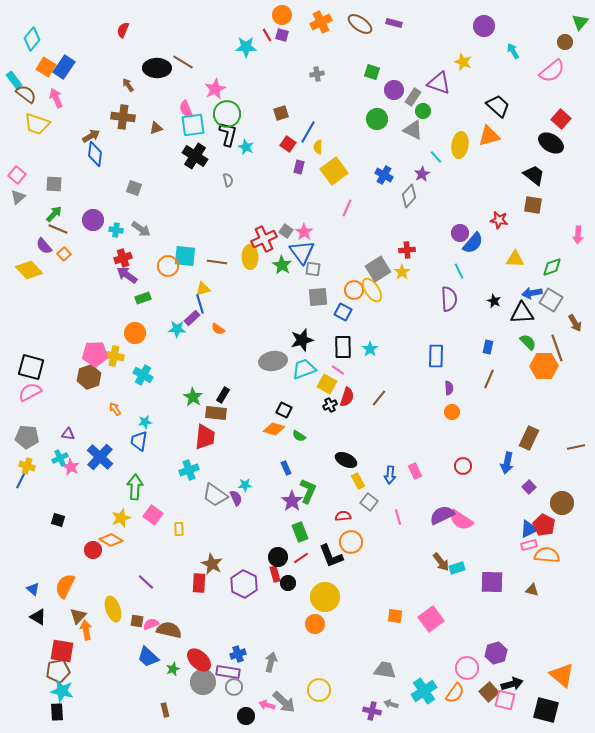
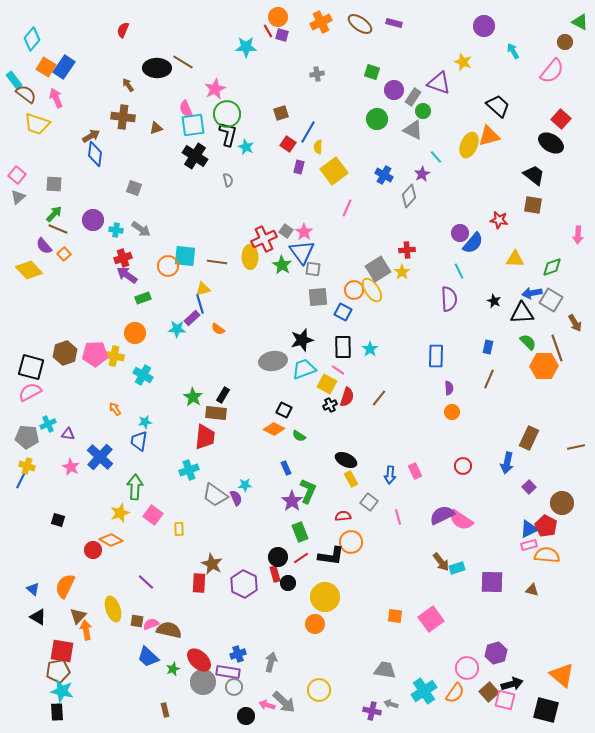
orange circle at (282, 15): moved 4 px left, 2 px down
green triangle at (580, 22): rotated 42 degrees counterclockwise
red line at (267, 35): moved 1 px right, 4 px up
pink semicircle at (552, 71): rotated 12 degrees counterclockwise
yellow ellipse at (460, 145): moved 9 px right; rotated 15 degrees clockwise
brown hexagon at (89, 377): moved 24 px left, 24 px up
orange diamond at (274, 429): rotated 10 degrees clockwise
cyan cross at (60, 458): moved 12 px left, 34 px up
yellow rectangle at (358, 481): moved 7 px left, 2 px up
yellow star at (121, 518): moved 1 px left, 5 px up
red pentagon at (544, 525): moved 2 px right, 1 px down
black L-shape at (331, 556): rotated 60 degrees counterclockwise
